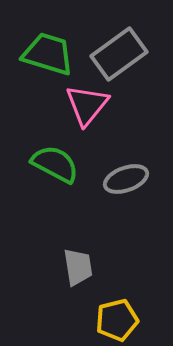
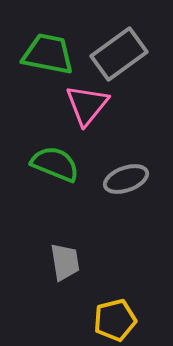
green trapezoid: rotated 6 degrees counterclockwise
green semicircle: rotated 6 degrees counterclockwise
gray trapezoid: moved 13 px left, 5 px up
yellow pentagon: moved 2 px left
